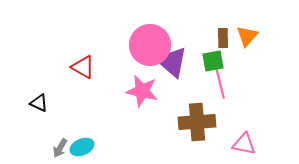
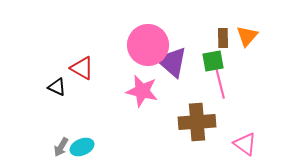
pink circle: moved 2 px left
red triangle: moved 1 px left, 1 px down
black triangle: moved 18 px right, 16 px up
pink triangle: moved 1 px right; rotated 25 degrees clockwise
gray arrow: moved 1 px right, 1 px up
